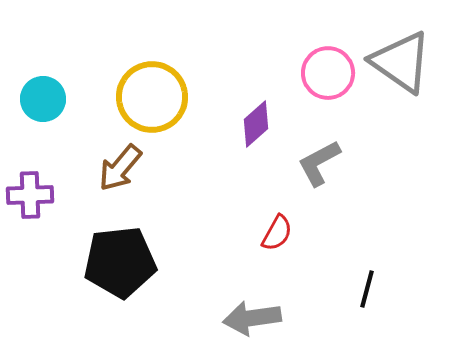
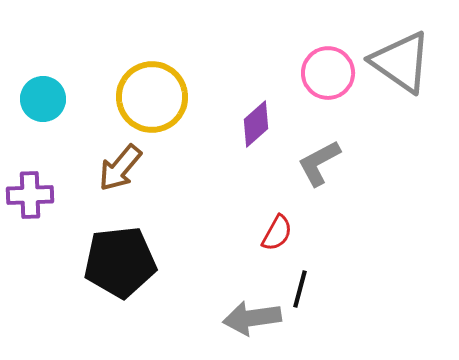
black line: moved 67 px left
